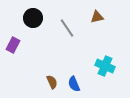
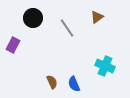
brown triangle: rotated 24 degrees counterclockwise
